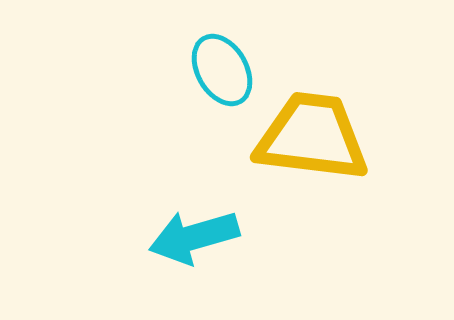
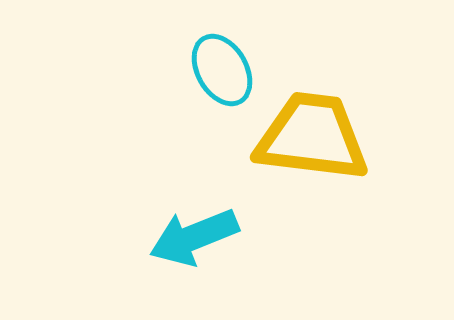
cyan arrow: rotated 6 degrees counterclockwise
